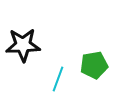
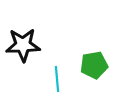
cyan line: moved 1 px left; rotated 25 degrees counterclockwise
